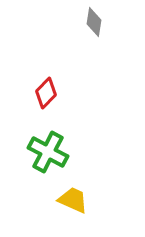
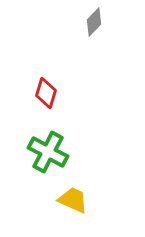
gray diamond: rotated 36 degrees clockwise
red diamond: rotated 28 degrees counterclockwise
